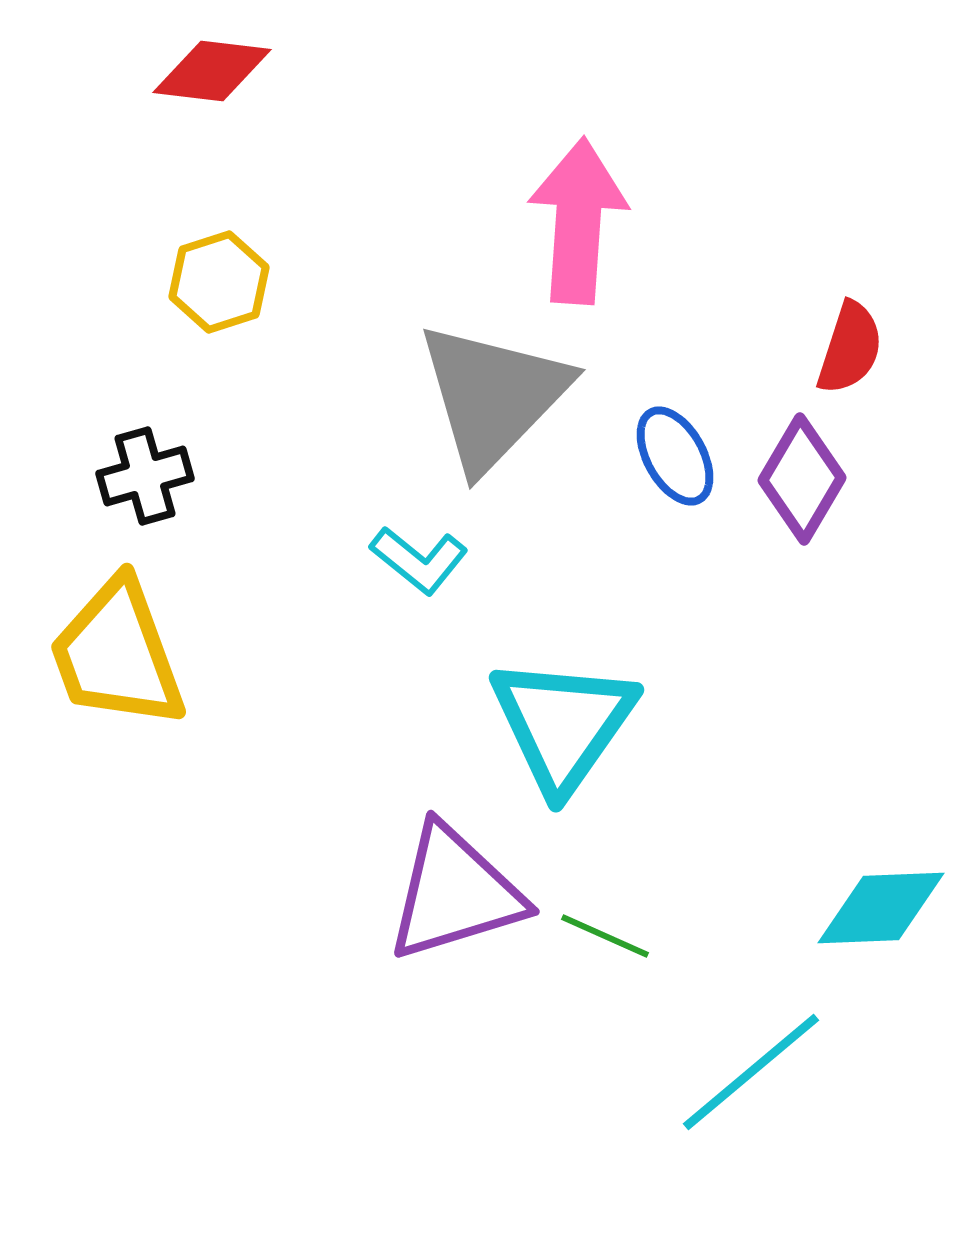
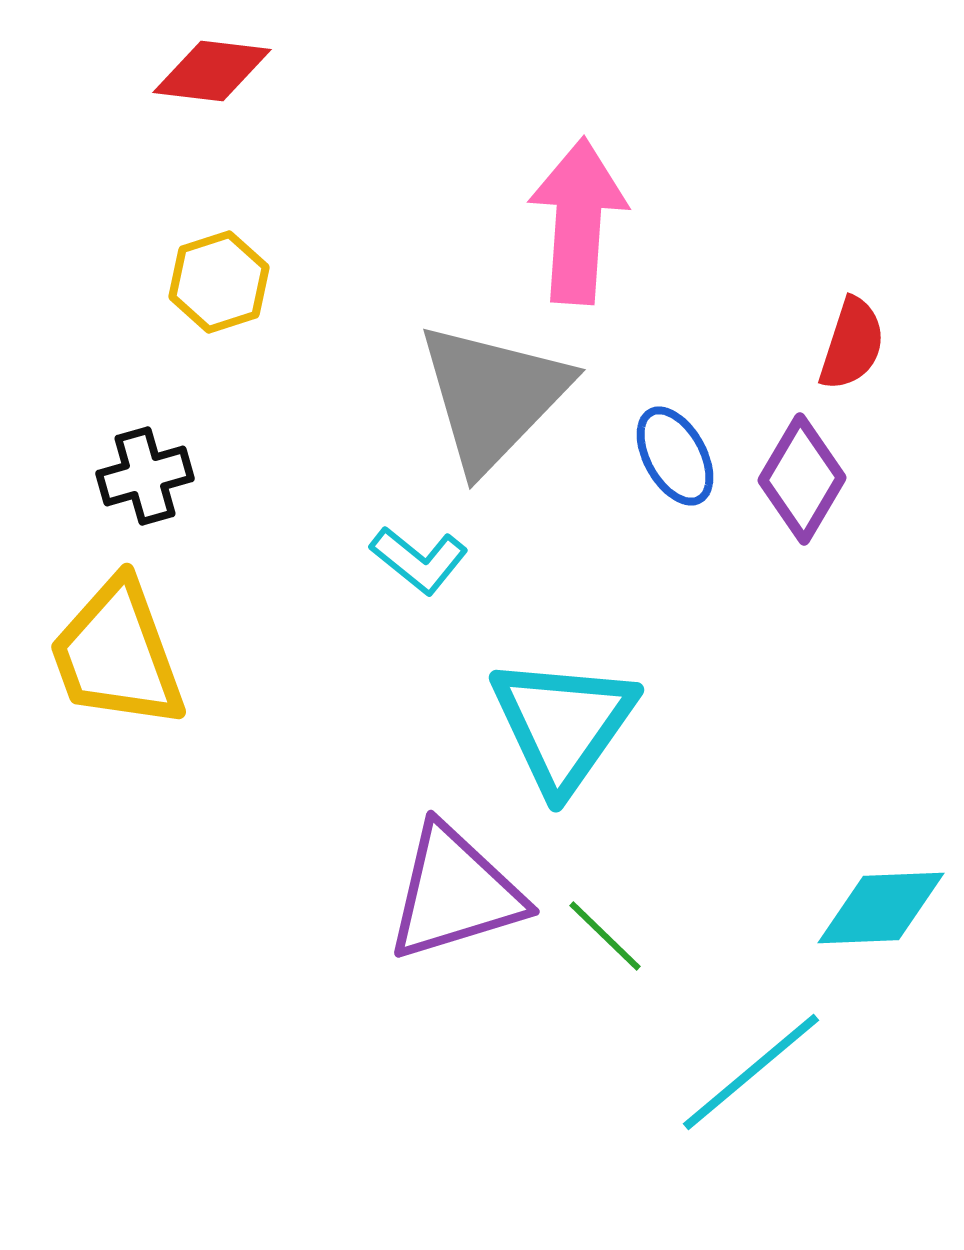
red semicircle: moved 2 px right, 4 px up
green line: rotated 20 degrees clockwise
